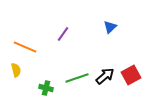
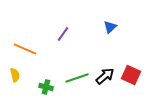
orange line: moved 2 px down
yellow semicircle: moved 1 px left, 5 px down
red square: rotated 36 degrees counterclockwise
green cross: moved 1 px up
